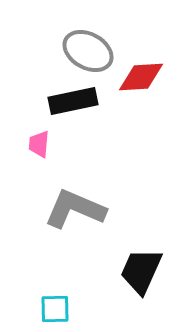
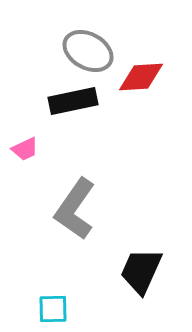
pink trapezoid: moved 14 px left, 5 px down; rotated 120 degrees counterclockwise
gray L-shape: rotated 78 degrees counterclockwise
cyan square: moved 2 px left
